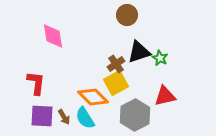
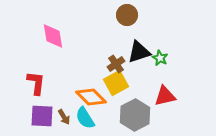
orange diamond: moved 2 px left
